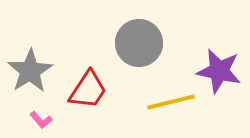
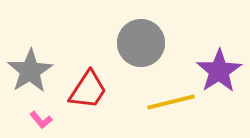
gray circle: moved 2 px right
purple star: rotated 27 degrees clockwise
